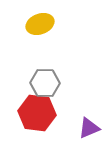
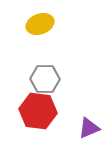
gray hexagon: moved 4 px up
red hexagon: moved 1 px right, 2 px up
